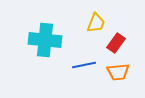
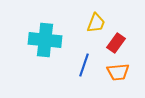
blue line: rotated 60 degrees counterclockwise
